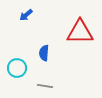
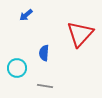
red triangle: moved 2 px down; rotated 48 degrees counterclockwise
